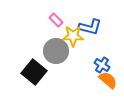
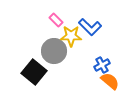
blue L-shape: rotated 30 degrees clockwise
yellow star: moved 2 px left
gray circle: moved 2 px left
blue cross: rotated 28 degrees clockwise
orange semicircle: moved 2 px right, 1 px down
